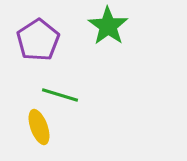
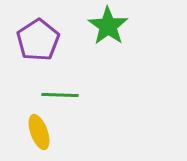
green line: rotated 15 degrees counterclockwise
yellow ellipse: moved 5 px down
